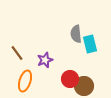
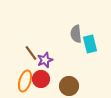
brown line: moved 14 px right
red circle: moved 29 px left
brown circle: moved 15 px left
